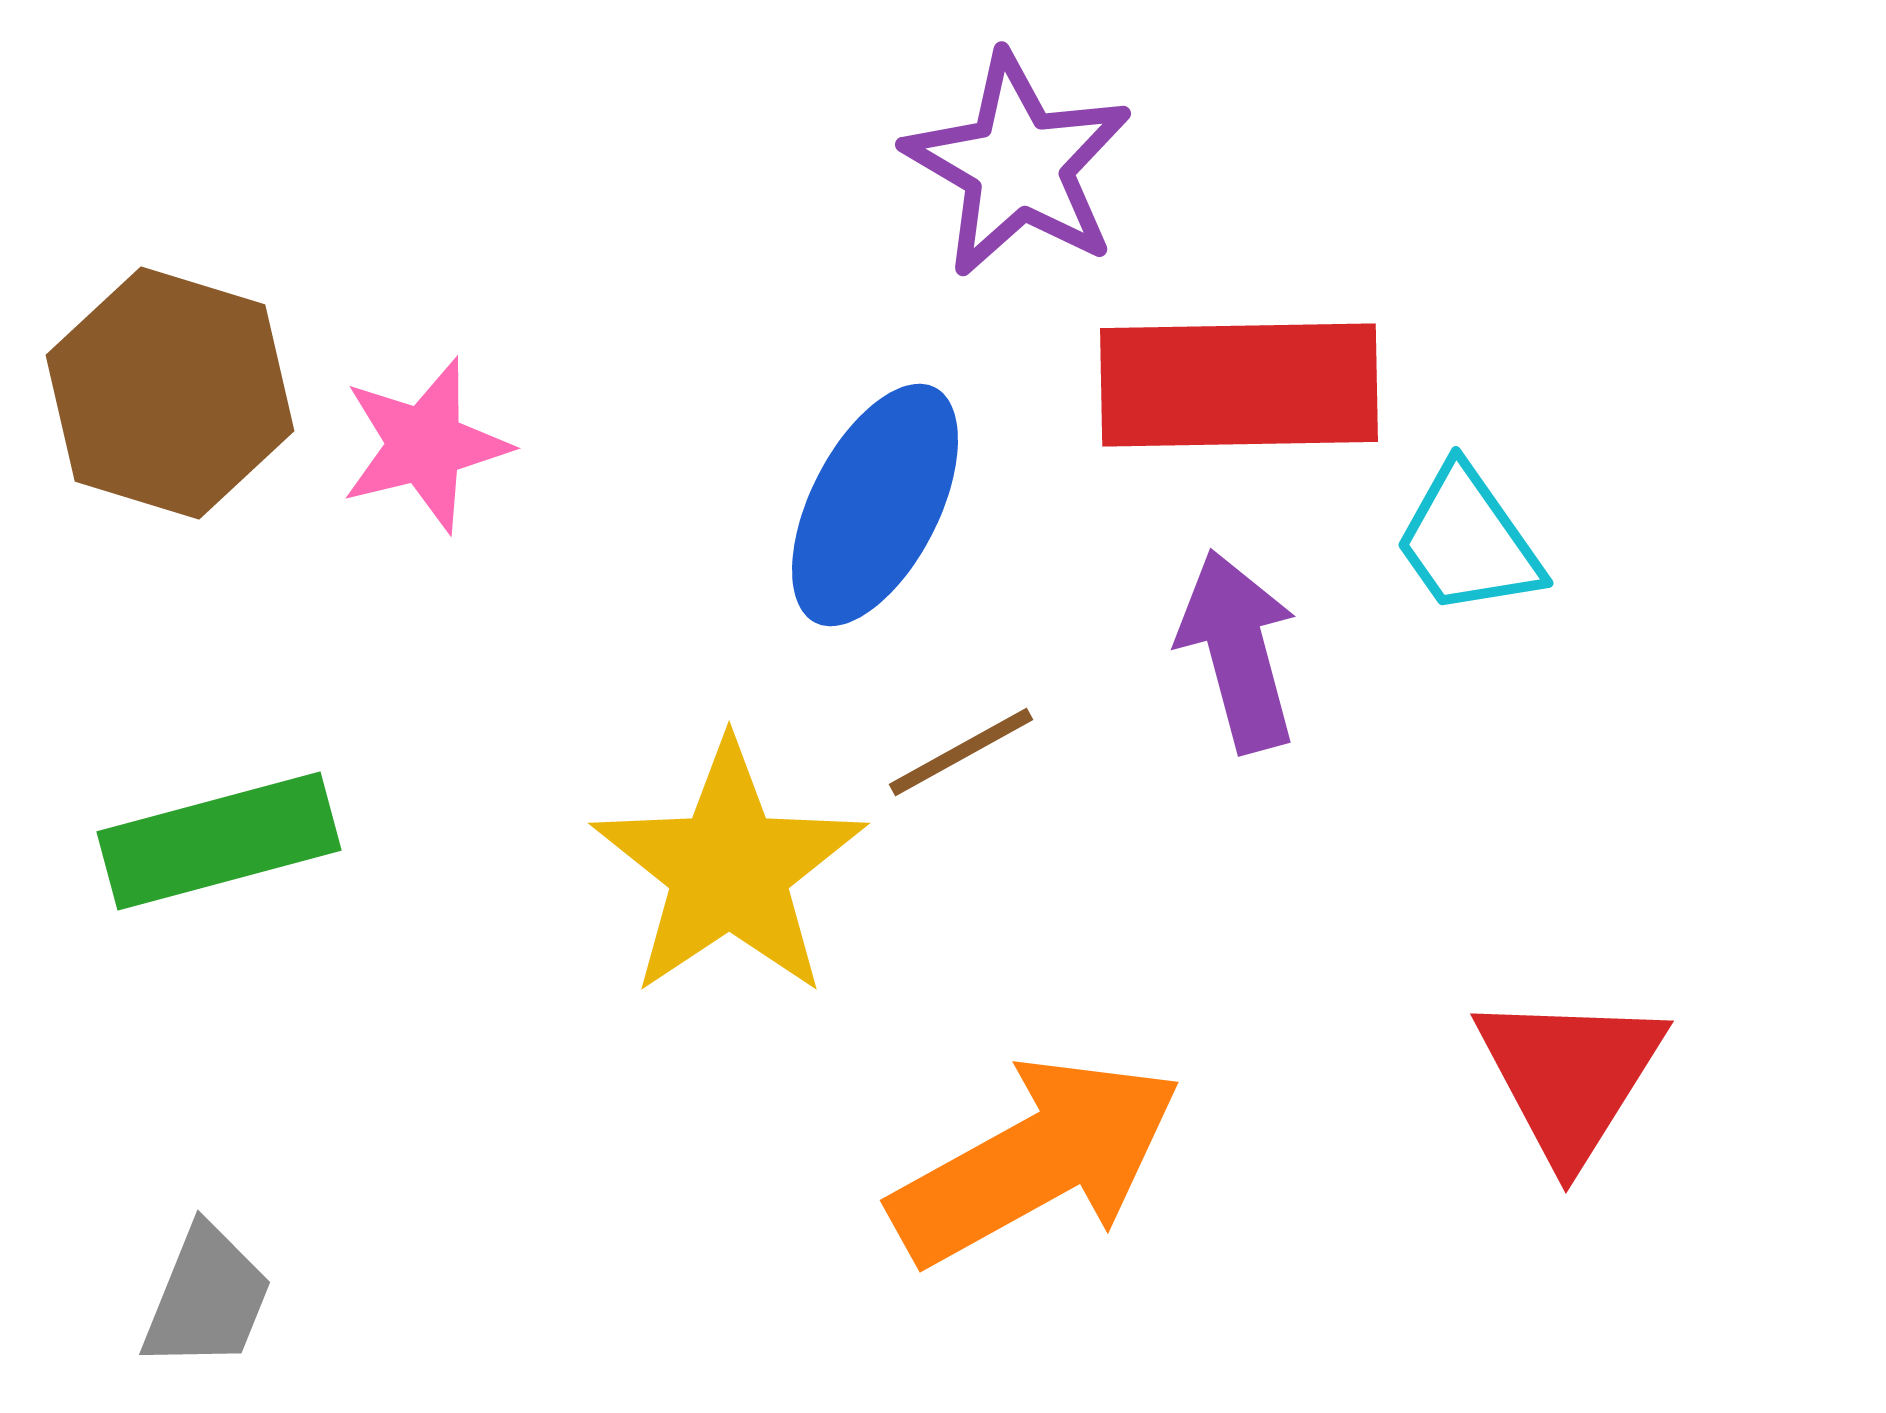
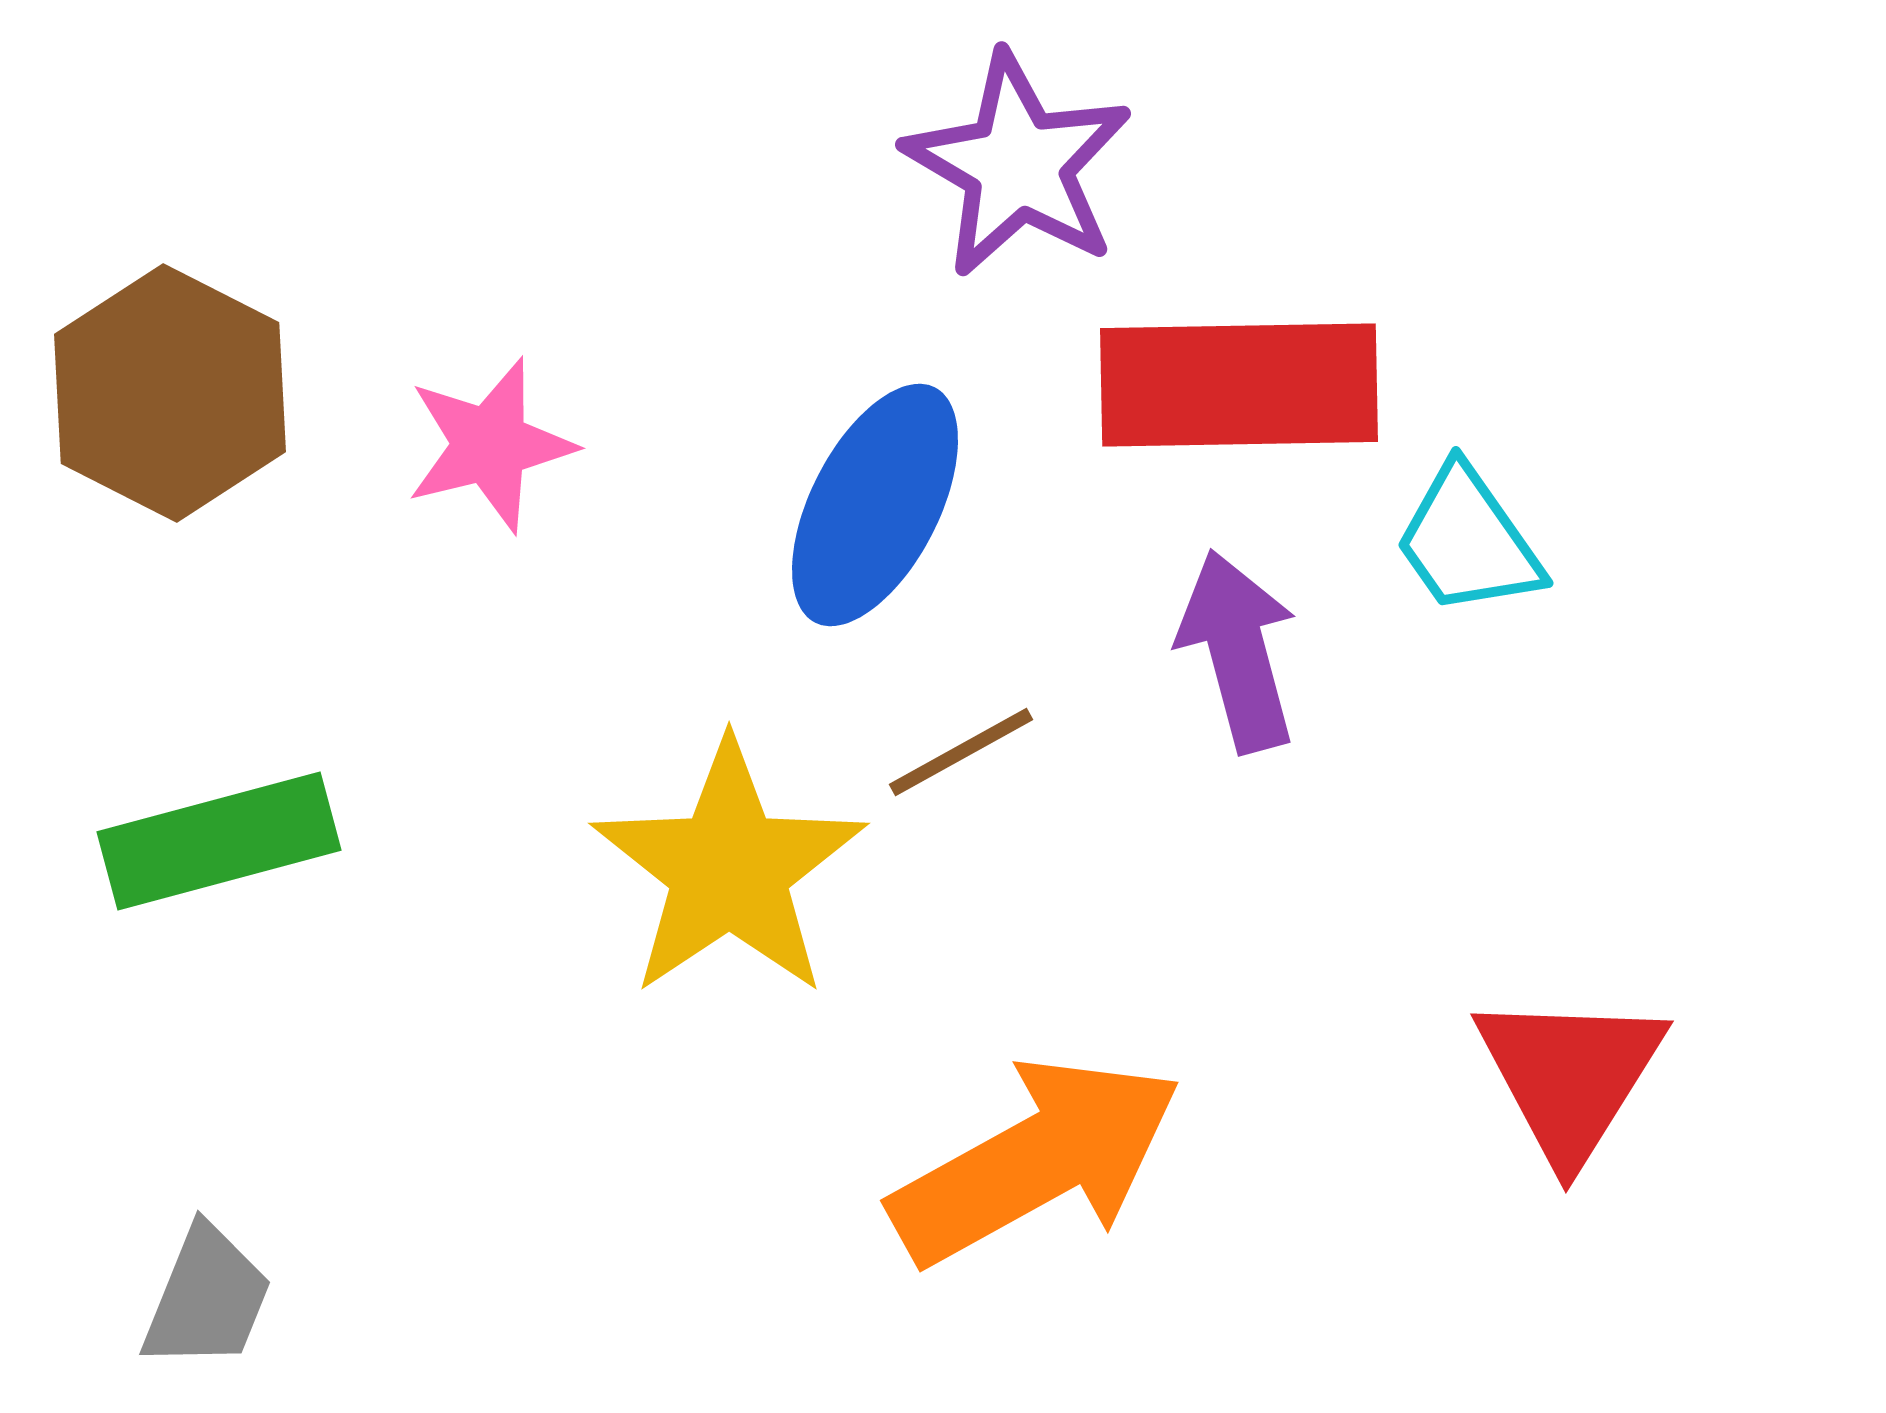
brown hexagon: rotated 10 degrees clockwise
pink star: moved 65 px right
